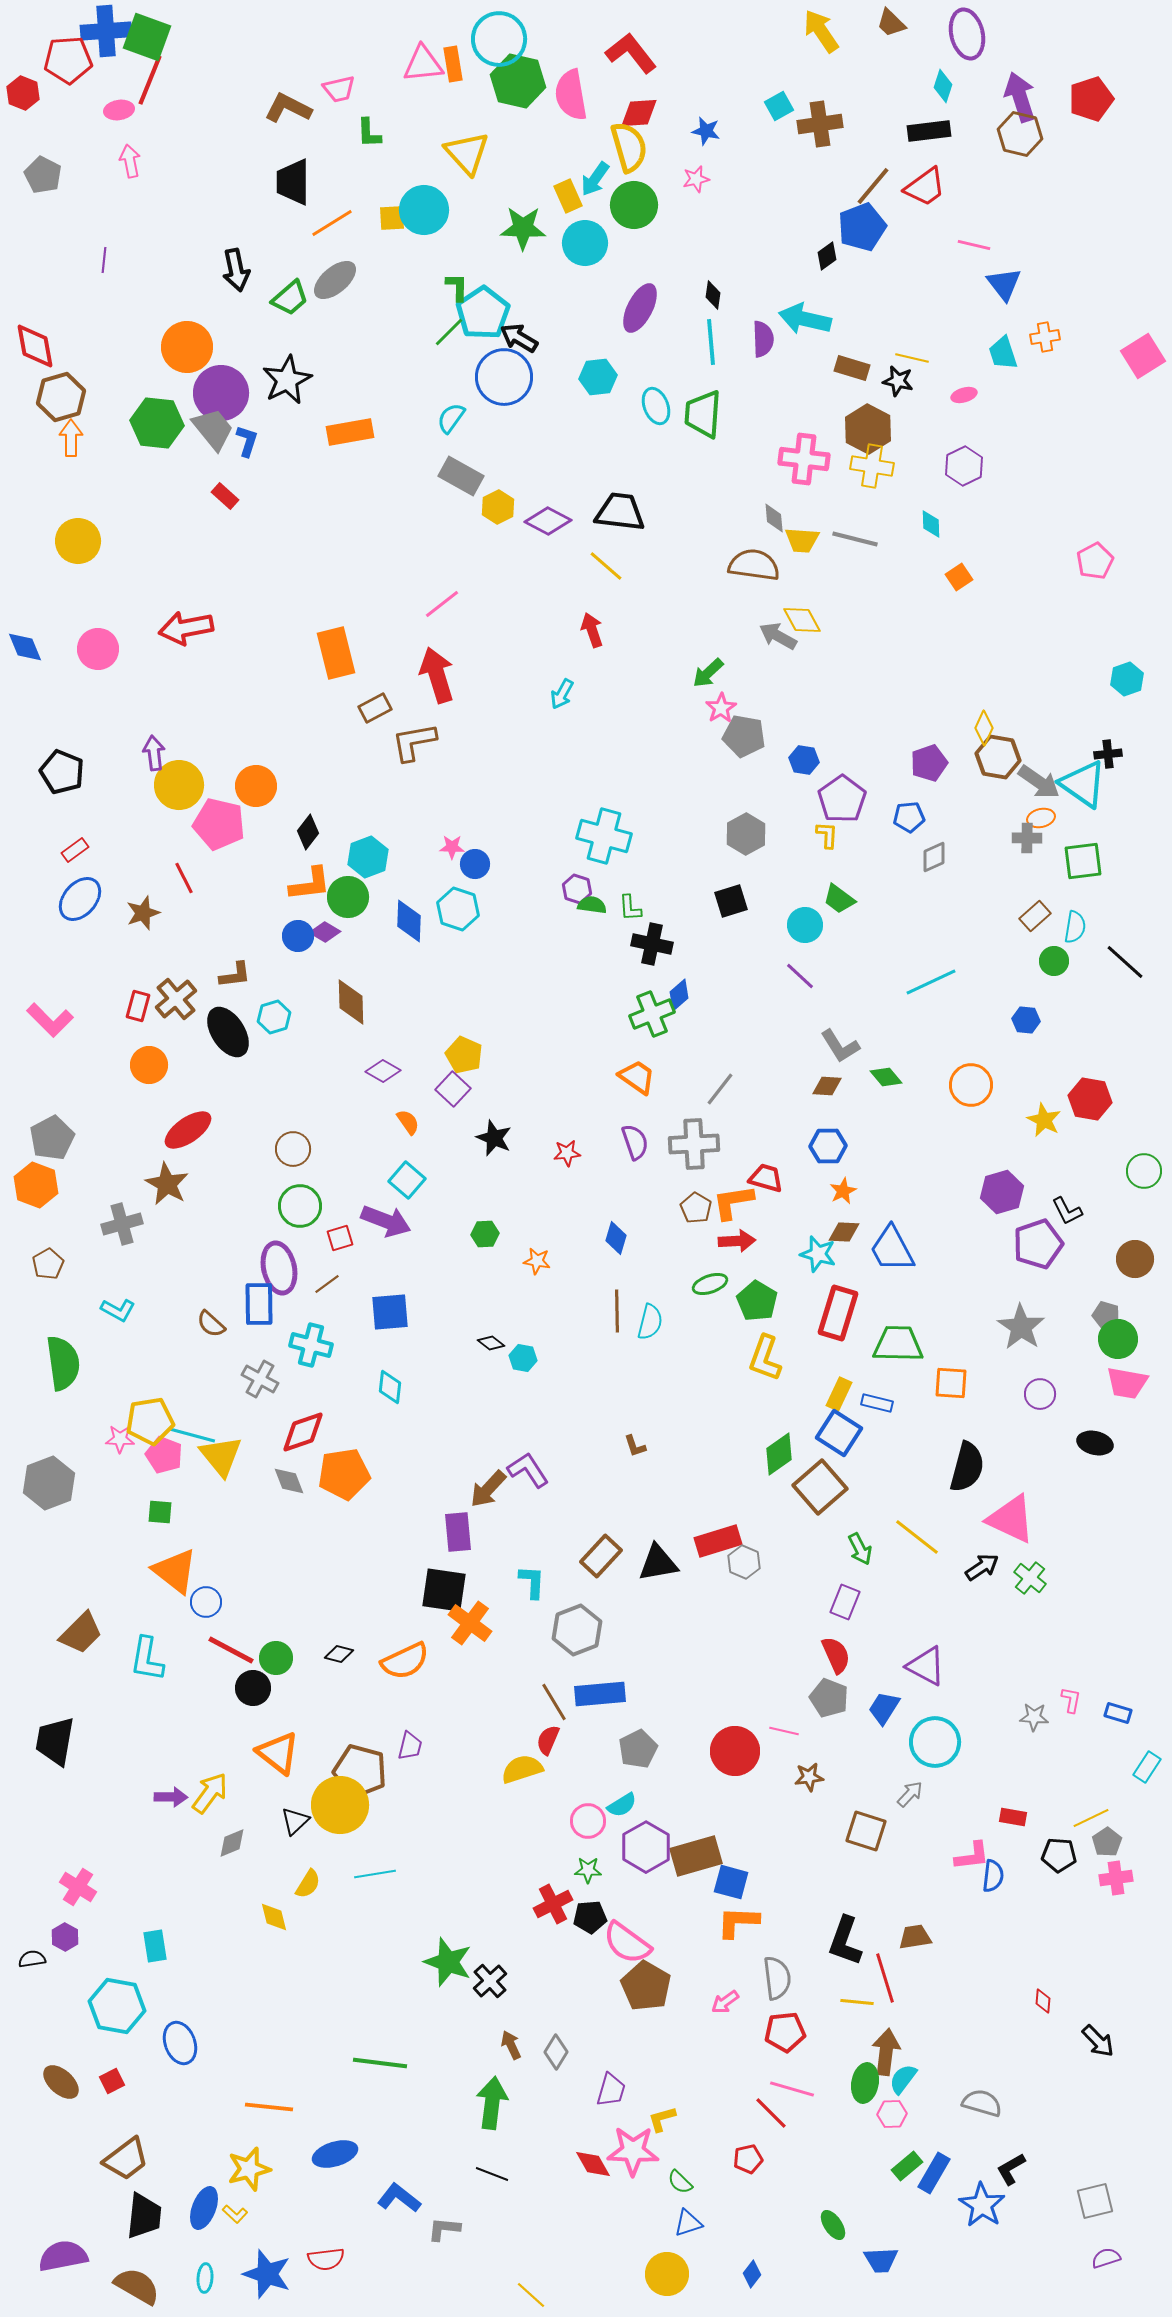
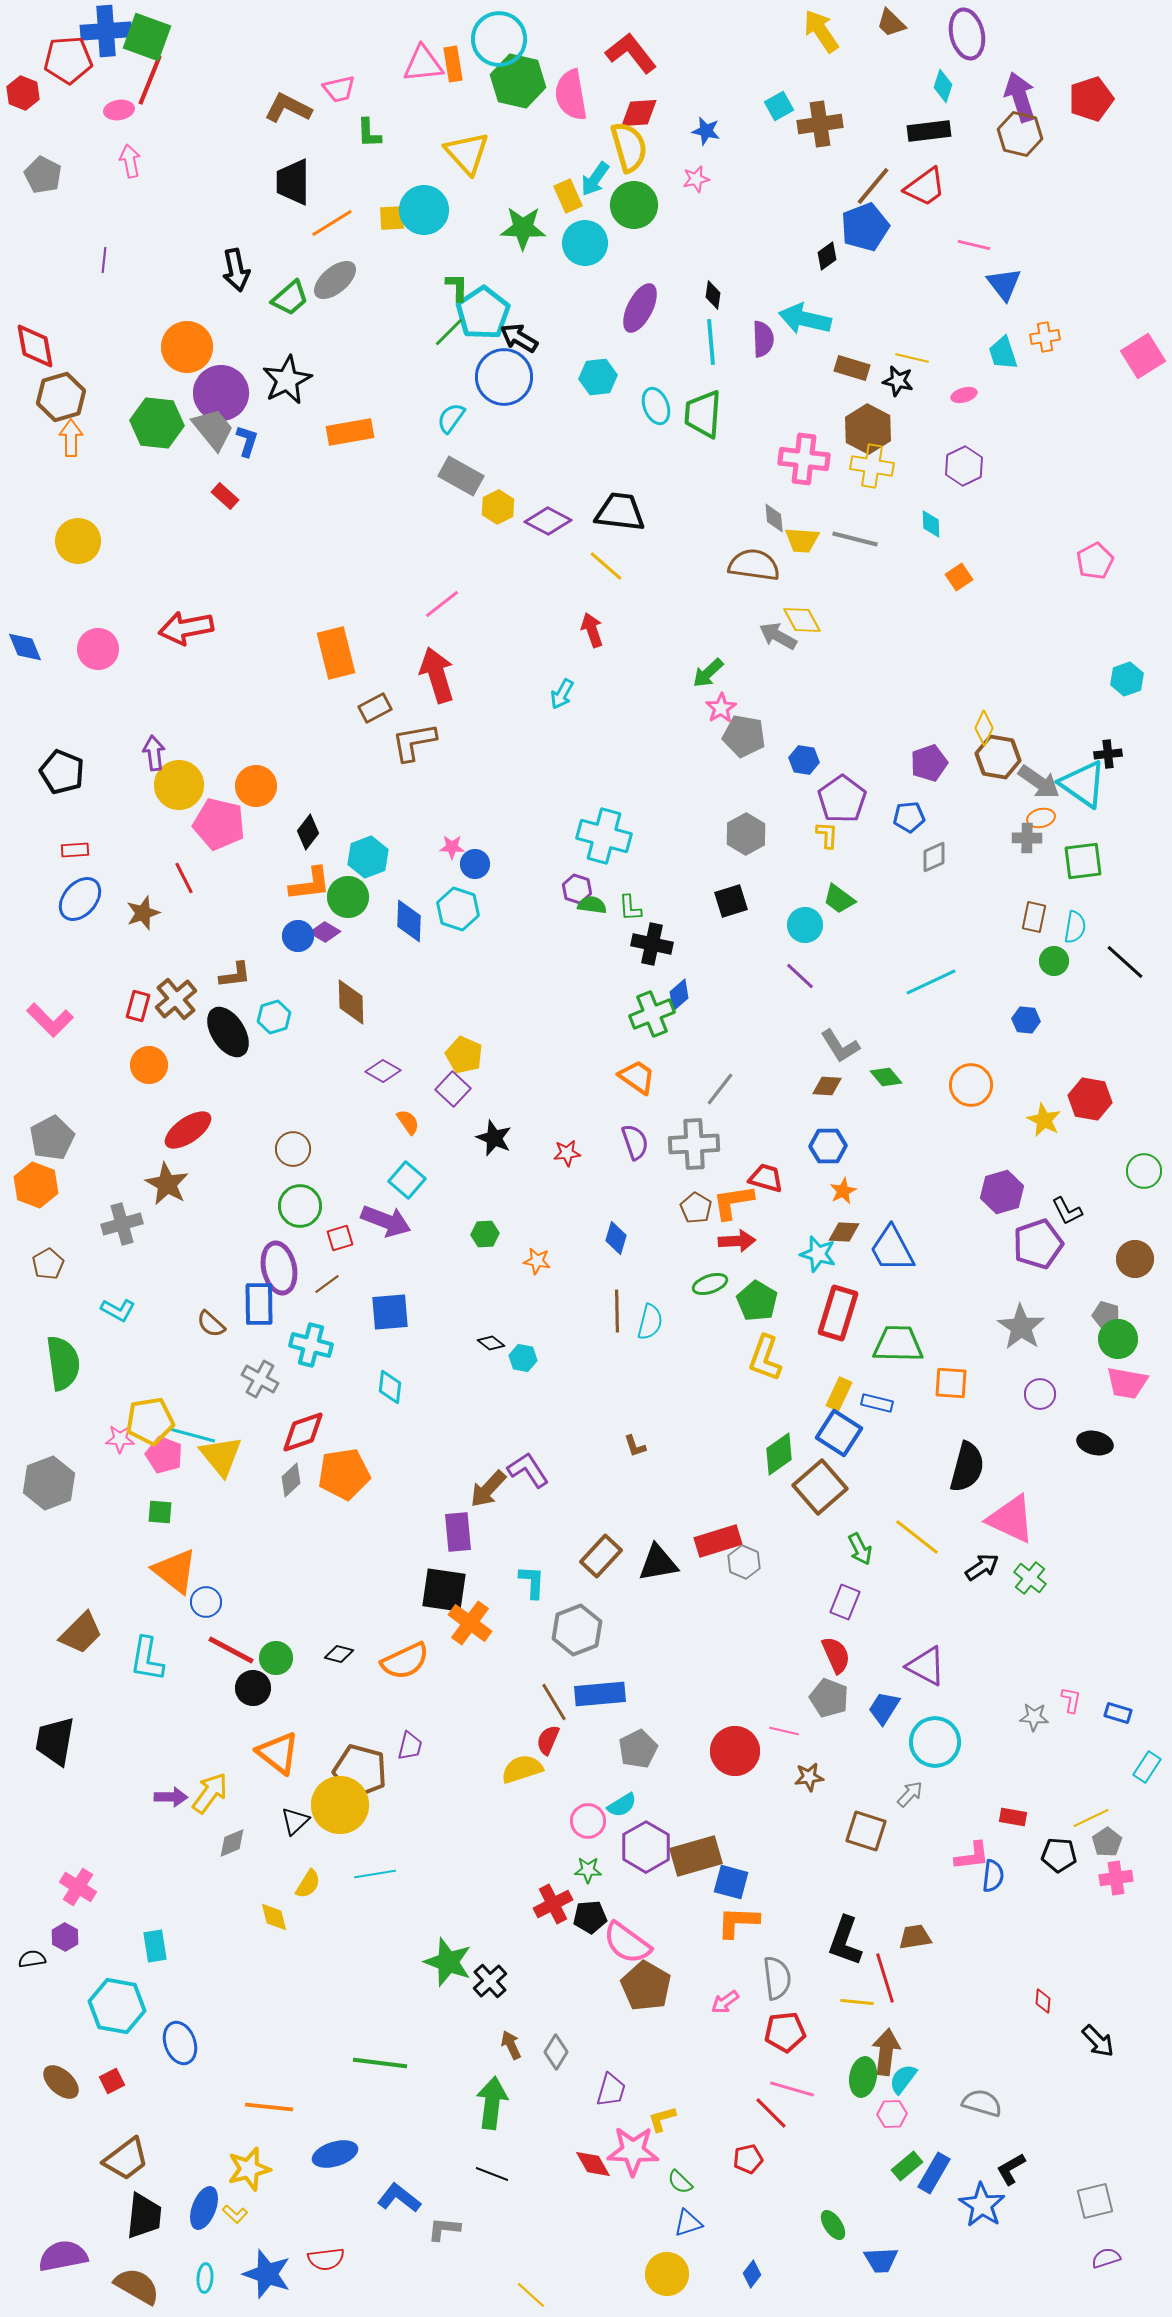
blue pentagon at (862, 227): moved 3 px right
red rectangle at (75, 850): rotated 32 degrees clockwise
brown rectangle at (1035, 916): moved 1 px left, 1 px down; rotated 36 degrees counterclockwise
gray diamond at (289, 1481): moved 2 px right, 1 px up; rotated 68 degrees clockwise
green ellipse at (865, 2083): moved 2 px left, 6 px up
